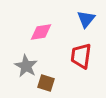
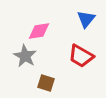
pink diamond: moved 2 px left, 1 px up
red trapezoid: rotated 68 degrees counterclockwise
gray star: moved 1 px left, 10 px up
